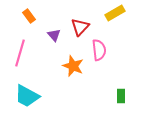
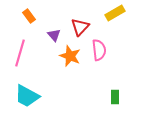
orange star: moved 3 px left, 10 px up
green rectangle: moved 6 px left, 1 px down
